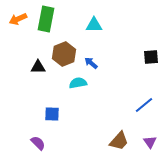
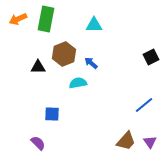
black square: rotated 21 degrees counterclockwise
brown trapezoid: moved 7 px right
